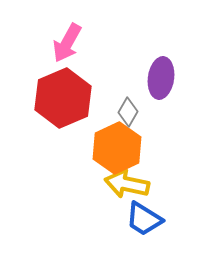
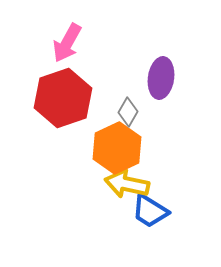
red hexagon: rotated 4 degrees clockwise
blue trapezoid: moved 6 px right, 8 px up
